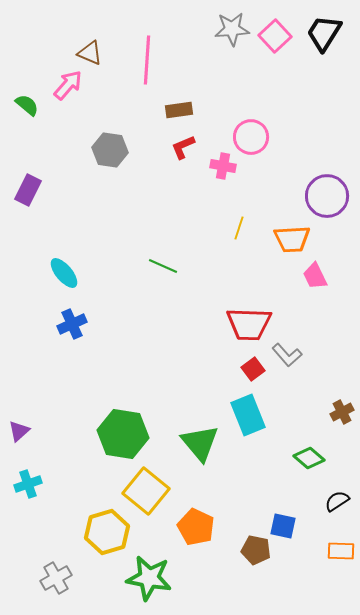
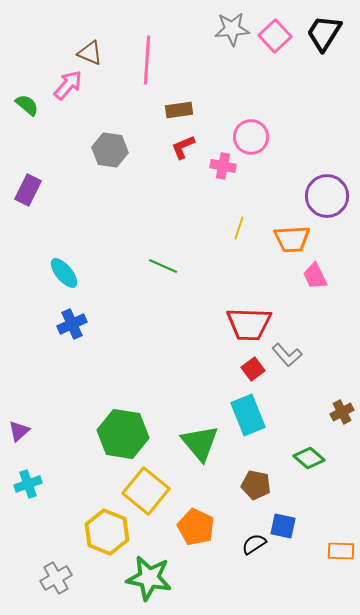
black semicircle: moved 83 px left, 43 px down
yellow hexagon: rotated 21 degrees counterclockwise
brown pentagon: moved 65 px up
